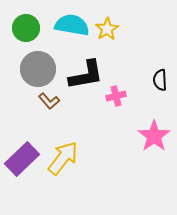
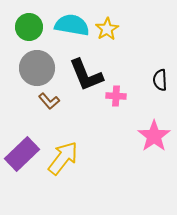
green circle: moved 3 px right, 1 px up
gray circle: moved 1 px left, 1 px up
black L-shape: rotated 78 degrees clockwise
pink cross: rotated 18 degrees clockwise
purple rectangle: moved 5 px up
